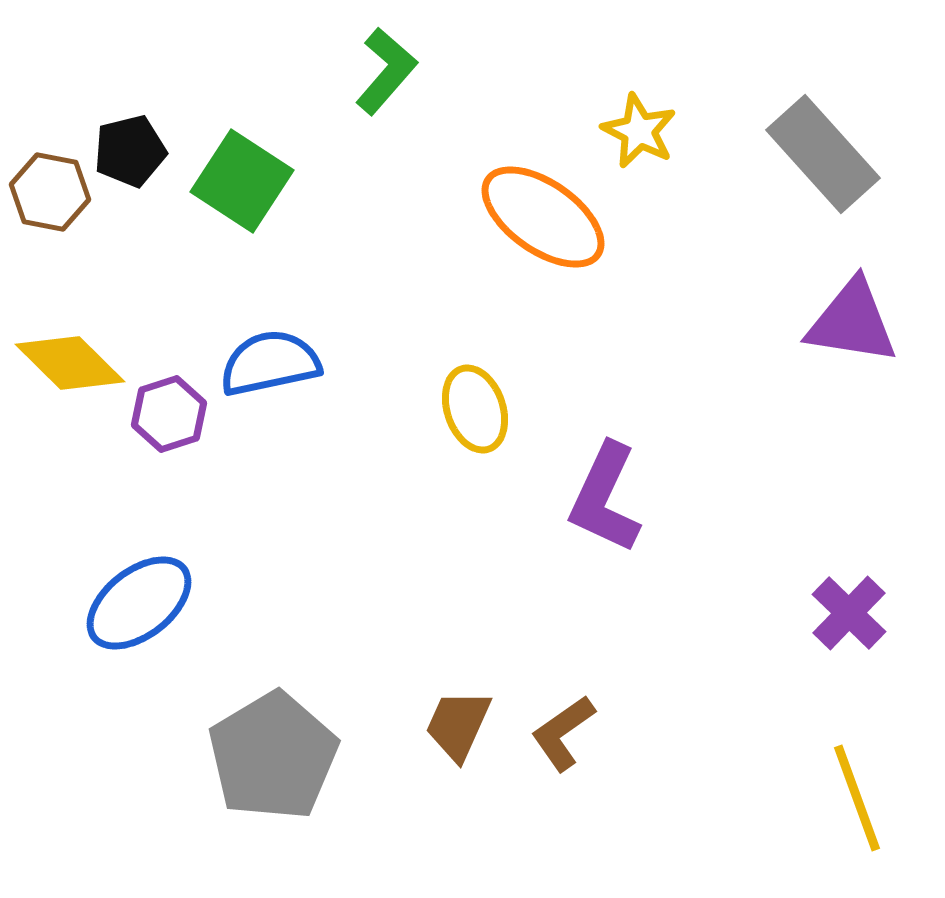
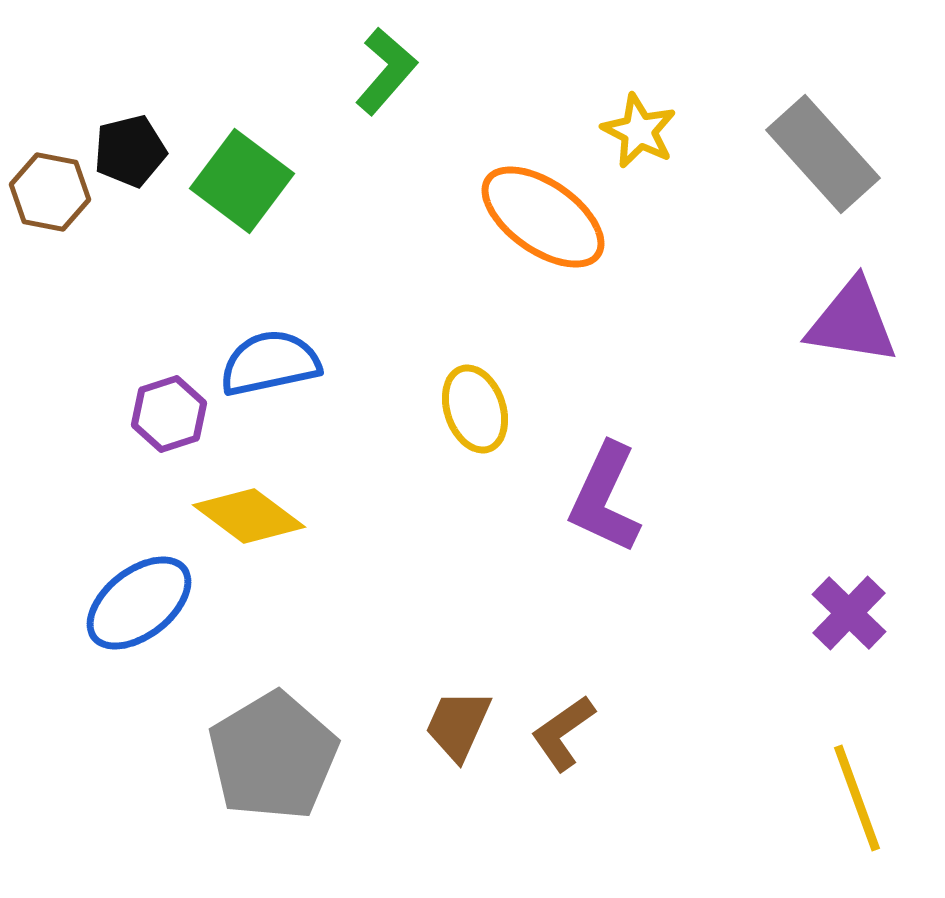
green square: rotated 4 degrees clockwise
yellow diamond: moved 179 px right, 153 px down; rotated 8 degrees counterclockwise
